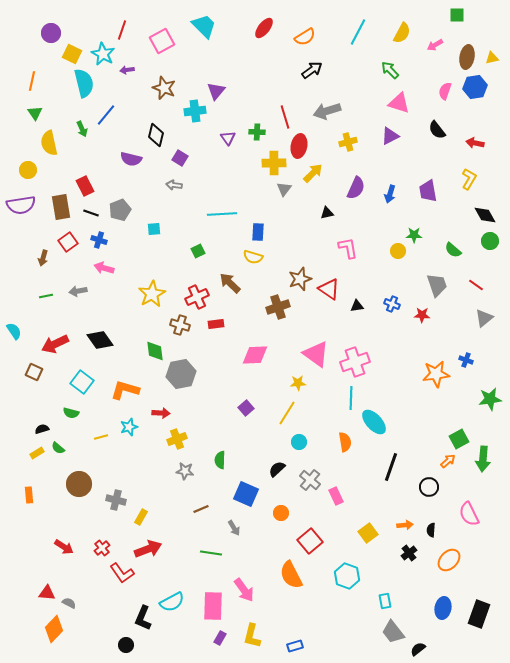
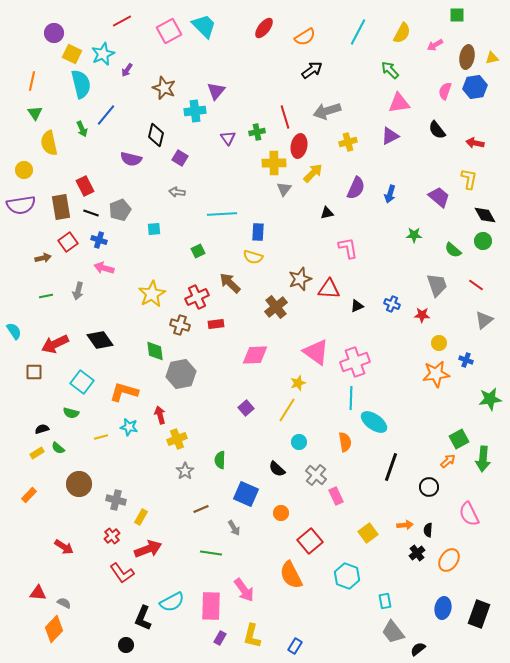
red line at (122, 30): moved 9 px up; rotated 42 degrees clockwise
purple circle at (51, 33): moved 3 px right
pink square at (162, 41): moved 7 px right, 10 px up
cyan star at (103, 54): rotated 20 degrees clockwise
purple arrow at (127, 70): rotated 48 degrees counterclockwise
cyan semicircle at (84, 83): moved 3 px left, 1 px down
pink triangle at (399, 103): rotated 25 degrees counterclockwise
green cross at (257, 132): rotated 14 degrees counterclockwise
yellow circle at (28, 170): moved 4 px left
yellow L-shape at (469, 179): rotated 20 degrees counterclockwise
gray arrow at (174, 185): moved 3 px right, 7 px down
purple trapezoid at (428, 191): moved 11 px right, 6 px down; rotated 140 degrees clockwise
green circle at (490, 241): moved 7 px left
yellow circle at (398, 251): moved 41 px right, 92 px down
brown arrow at (43, 258): rotated 119 degrees counterclockwise
red triangle at (329, 289): rotated 30 degrees counterclockwise
gray arrow at (78, 291): rotated 66 degrees counterclockwise
black triangle at (357, 306): rotated 16 degrees counterclockwise
brown cross at (278, 307): moved 2 px left; rotated 20 degrees counterclockwise
gray triangle at (484, 318): moved 2 px down
pink triangle at (316, 354): moved 2 px up
brown square at (34, 372): rotated 24 degrees counterclockwise
yellow star at (298, 383): rotated 14 degrees counterclockwise
orange L-shape at (125, 390): moved 1 px left, 2 px down
red arrow at (161, 413): moved 1 px left, 2 px down; rotated 108 degrees counterclockwise
yellow line at (287, 413): moved 3 px up
cyan ellipse at (374, 422): rotated 12 degrees counterclockwise
cyan star at (129, 427): rotated 30 degrees clockwise
black semicircle at (277, 469): rotated 96 degrees counterclockwise
gray star at (185, 471): rotated 30 degrees clockwise
gray cross at (310, 480): moved 6 px right, 5 px up
orange rectangle at (29, 495): rotated 49 degrees clockwise
black semicircle at (431, 530): moved 3 px left
red cross at (102, 548): moved 10 px right, 12 px up
black cross at (409, 553): moved 8 px right
orange ellipse at (449, 560): rotated 10 degrees counterclockwise
red triangle at (47, 593): moved 9 px left
gray semicircle at (69, 603): moved 5 px left
pink rectangle at (213, 606): moved 2 px left
blue rectangle at (295, 646): rotated 42 degrees counterclockwise
